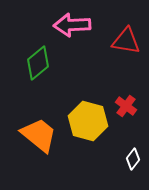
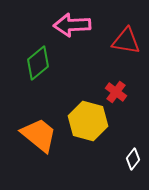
red cross: moved 10 px left, 14 px up
